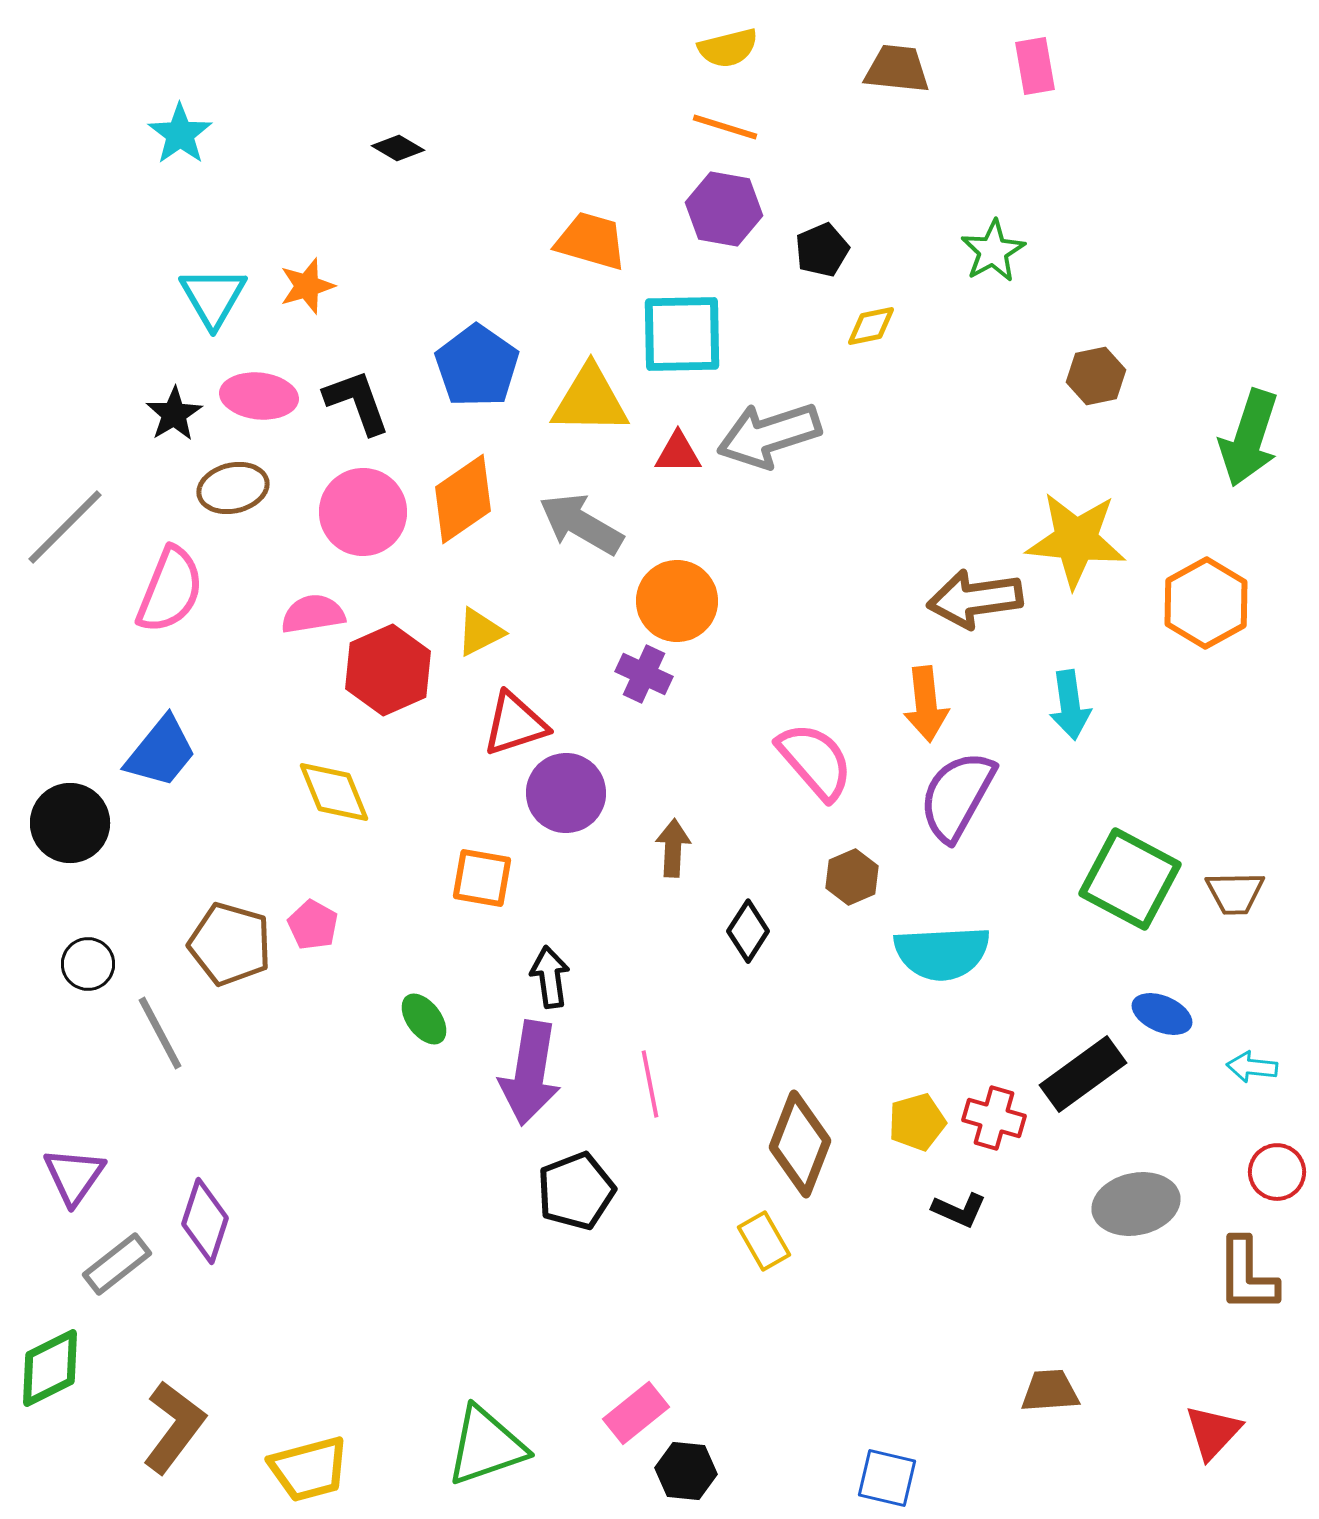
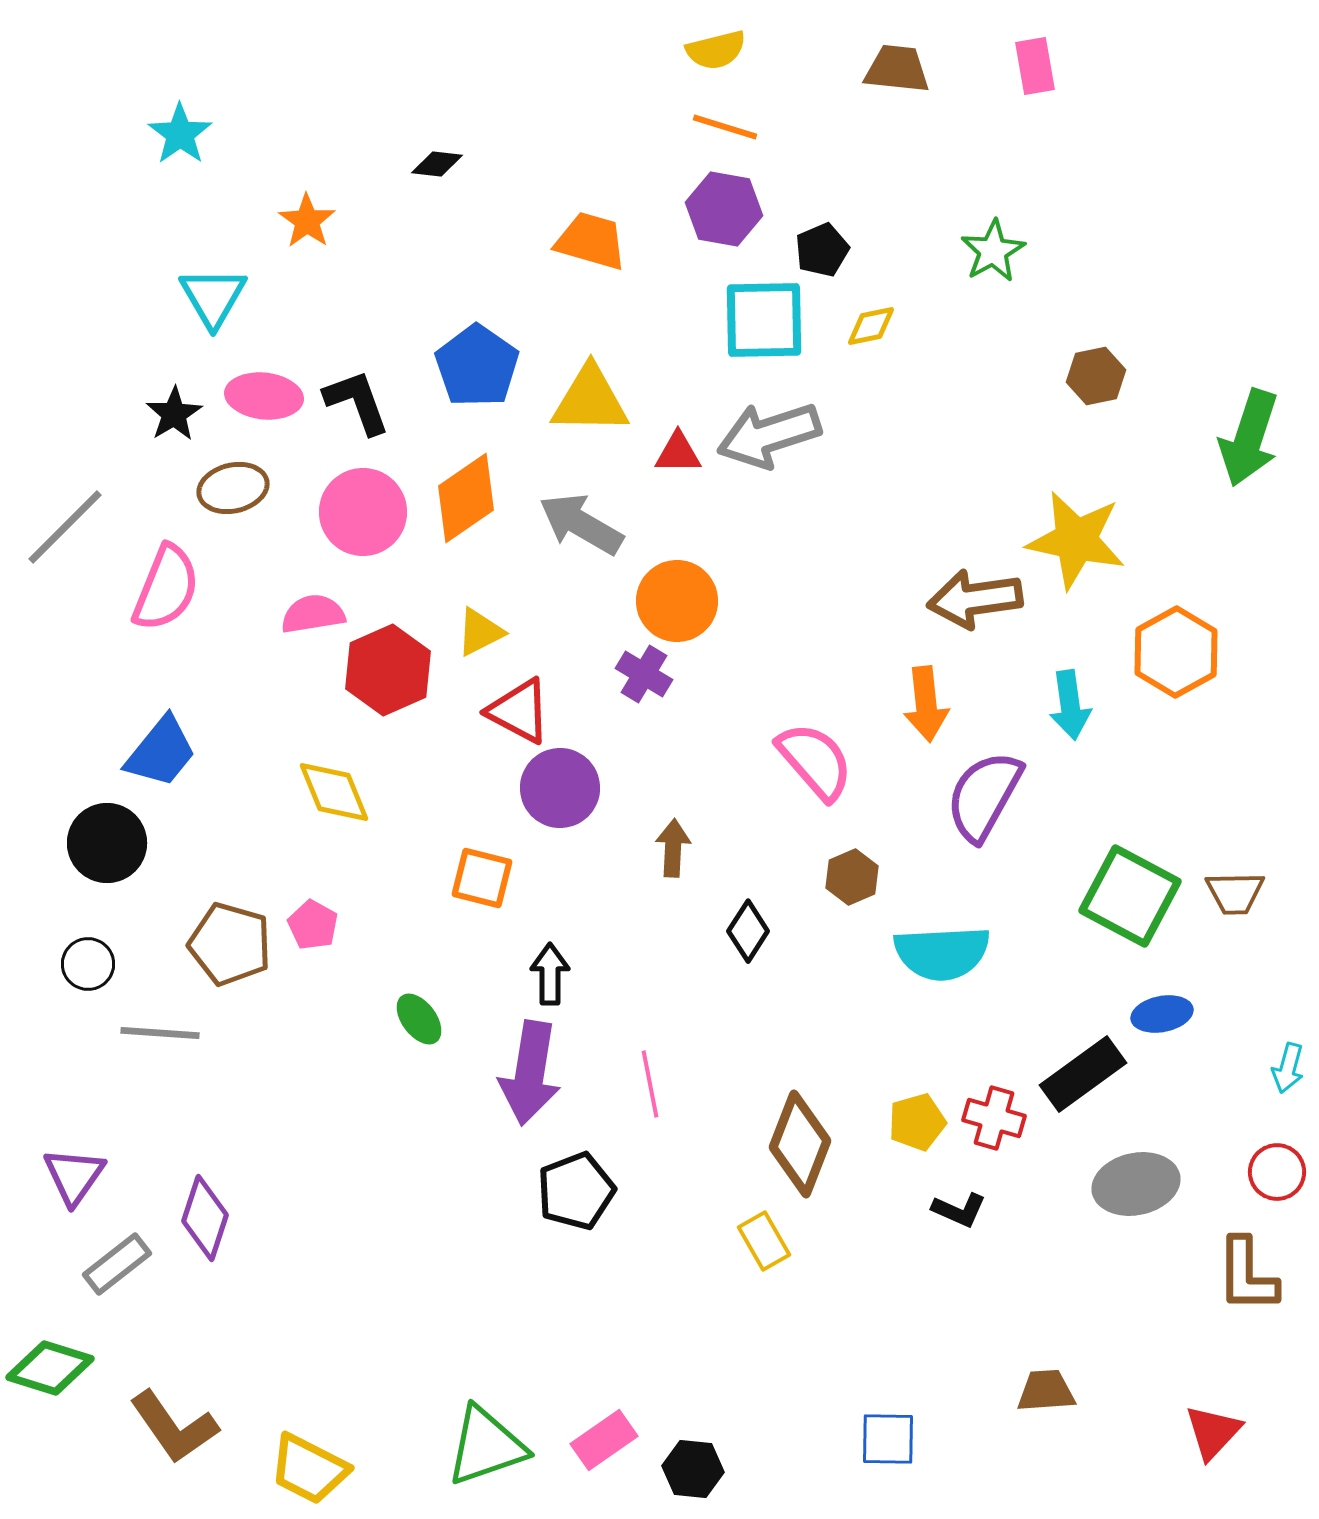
yellow semicircle at (728, 48): moved 12 px left, 2 px down
black diamond at (398, 148): moved 39 px right, 16 px down; rotated 24 degrees counterclockwise
orange star at (307, 286): moved 65 px up; rotated 20 degrees counterclockwise
cyan square at (682, 334): moved 82 px right, 14 px up
pink ellipse at (259, 396): moved 5 px right
orange diamond at (463, 499): moved 3 px right, 1 px up
yellow star at (1076, 540): rotated 6 degrees clockwise
pink semicircle at (170, 590): moved 4 px left, 2 px up
orange hexagon at (1206, 603): moved 30 px left, 49 px down
purple cross at (644, 674): rotated 6 degrees clockwise
red triangle at (515, 724): moved 4 px right, 13 px up; rotated 46 degrees clockwise
purple circle at (566, 793): moved 6 px left, 5 px up
purple semicircle at (957, 796): moved 27 px right
black circle at (70, 823): moved 37 px right, 20 px down
orange square at (482, 878): rotated 4 degrees clockwise
green square at (1130, 879): moved 17 px down
black arrow at (550, 977): moved 3 px up; rotated 8 degrees clockwise
blue ellipse at (1162, 1014): rotated 34 degrees counterclockwise
green ellipse at (424, 1019): moved 5 px left
gray line at (160, 1033): rotated 58 degrees counterclockwise
cyan arrow at (1252, 1067): moved 36 px right, 1 px down; rotated 81 degrees counterclockwise
gray ellipse at (1136, 1204): moved 20 px up
purple diamond at (205, 1221): moved 3 px up
green diamond at (50, 1368): rotated 44 degrees clockwise
brown trapezoid at (1050, 1391): moved 4 px left
pink rectangle at (636, 1413): moved 32 px left, 27 px down; rotated 4 degrees clockwise
brown L-shape at (174, 1427): rotated 108 degrees clockwise
yellow trapezoid at (309, 1469): rotated 42 degrees clockwise
black hexagon at (686, 1471): moved 7 px right, 2 px up
blue square at (887, 1478): moved 1 px right, 39 px up; rotated 12 degrees counterclockwise
